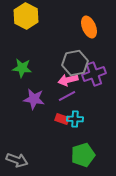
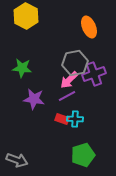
pink arrow: moved 1 px right; rotated 30 degrees counterclockwise
